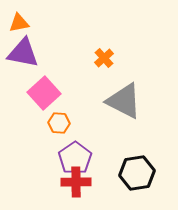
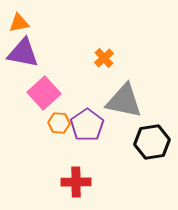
gray triangle: rotated 15 degrees counterclockwise
purple pentagon: moved 12 px right, 33 px up
black hexagon: moved 15 px right, 31 px up
